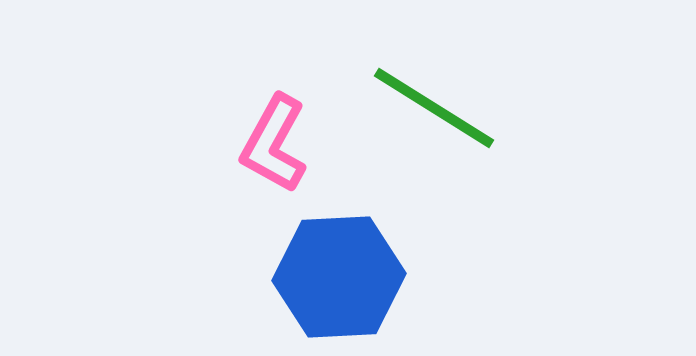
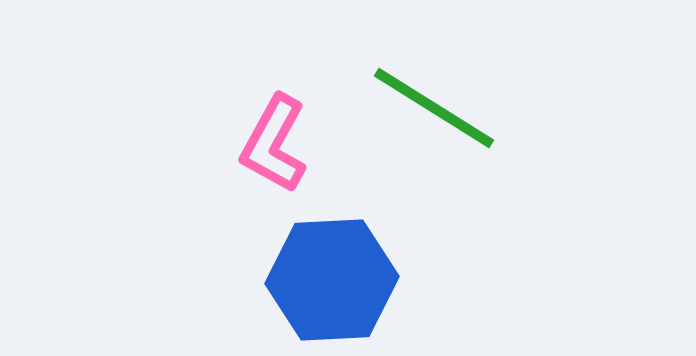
blue hexagon: moved 7 px left, 3 px down
